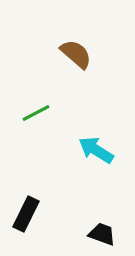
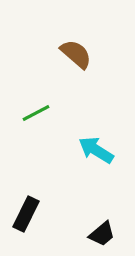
black trapezoid: rotated 120 degrees clockwise
